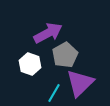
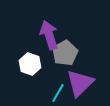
purple arrow: moved 1 px right, 2 px down; rotated 80 degrees counterclockwise
gray pentagon: moved 2 px up
cyan line: moved 4 px right
